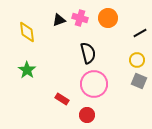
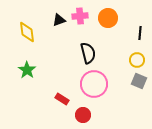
pink cross: moved 2 px up; rotated 21 degrees counterclockwise
black line: rotated 56 degrees counterclockwise
red circle: moved 4 px left
